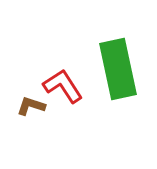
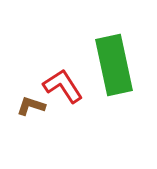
green rectangle: moved 4 px left, 4 px up
